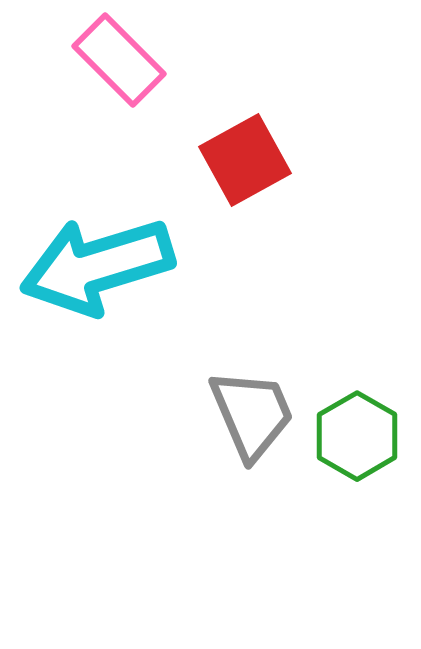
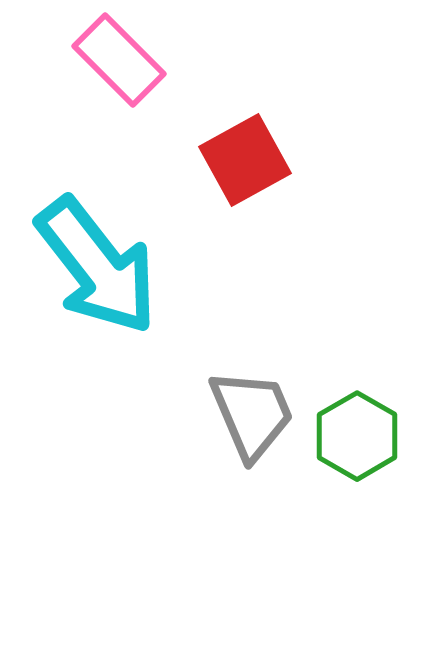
cyan arrow: rotated 111 degrees counterclockwise
